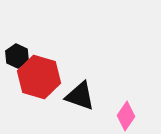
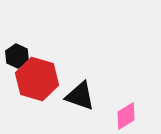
red hexagon: moved 2 px left, 2 px down
pink diamond: rotated 24 degrees clockwise
